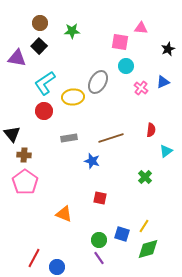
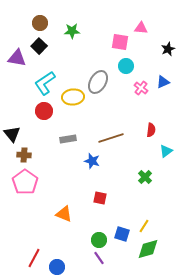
gray rectangle: moved 1 px left, 1 px down
